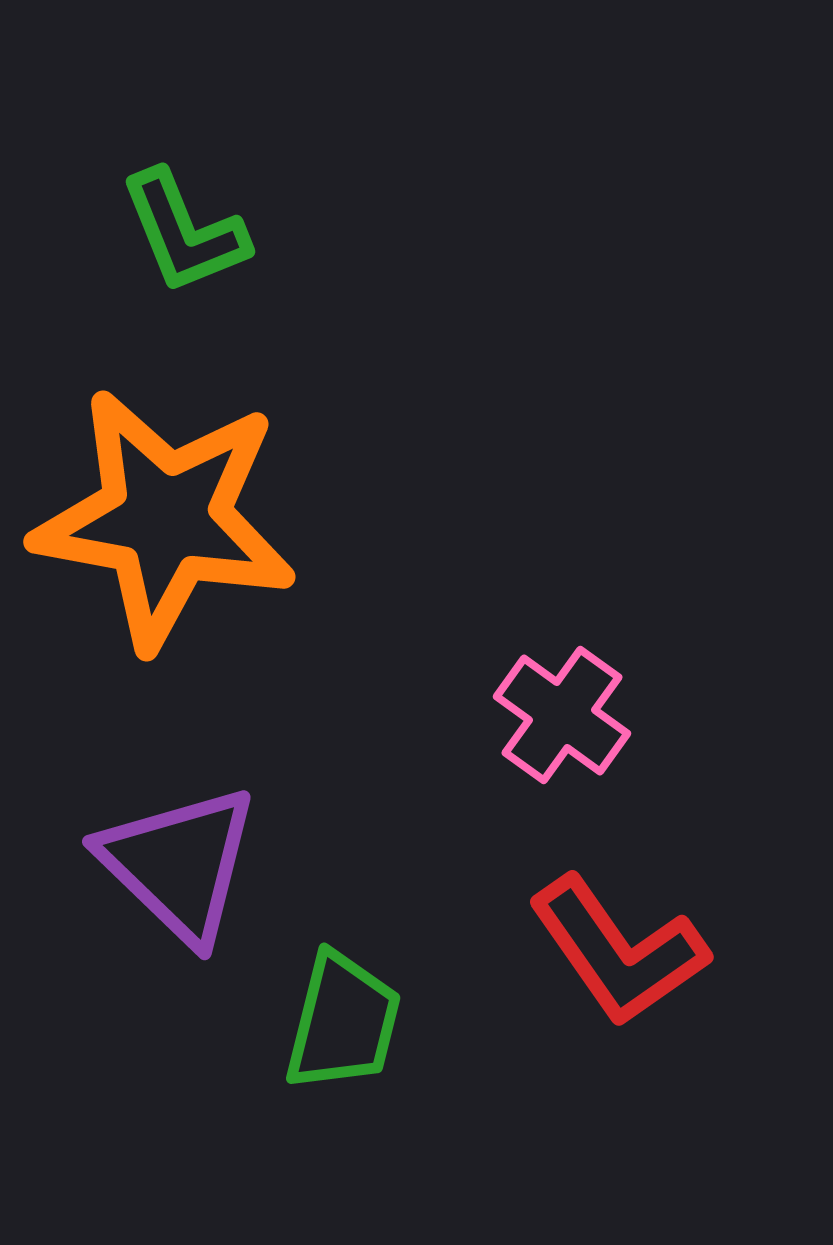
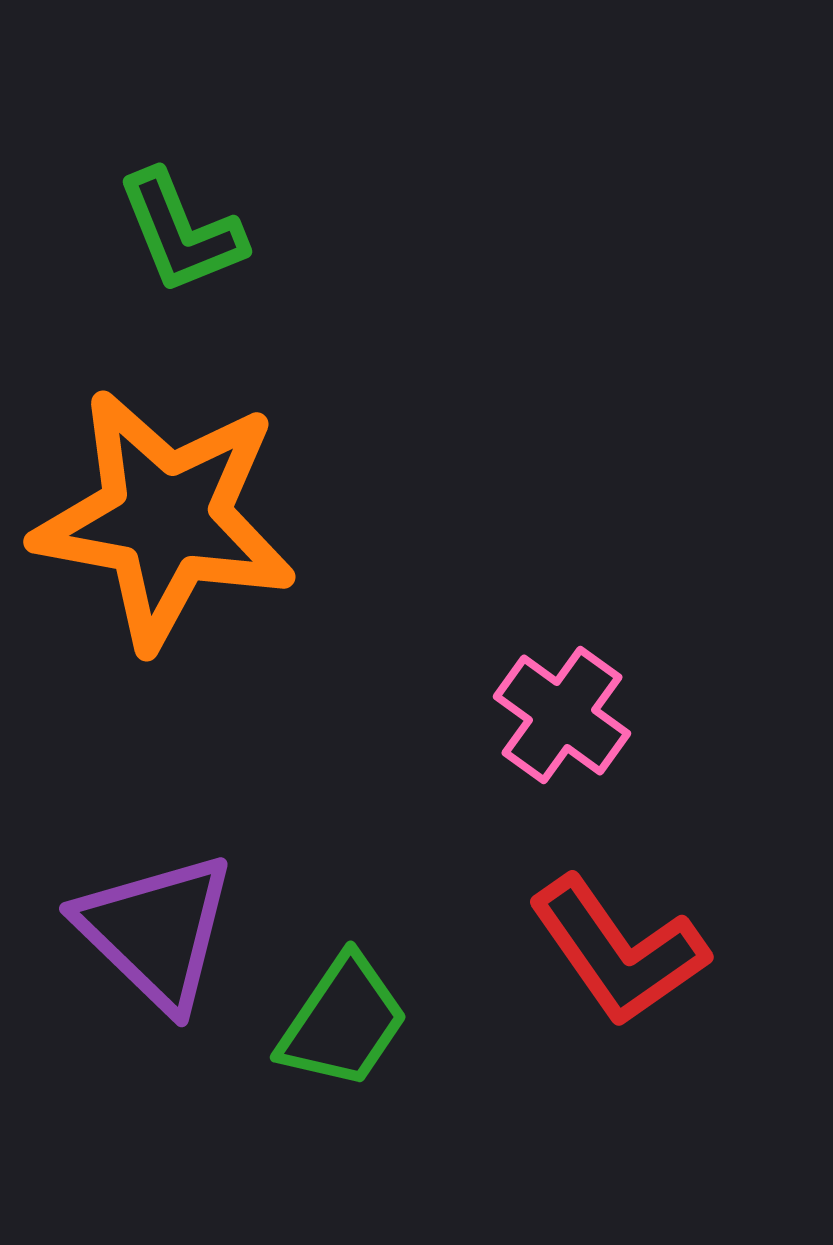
green L-shape: moved 3 px left
purple triangle: moved 23 px left, 67 px down
green trapezoid: rotated 20 degrees clockwise
